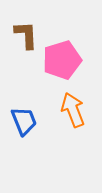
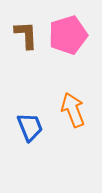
pink pentagon: moved 6 px right, 25 px up
blue trapezoid: moved 6 px right, 6 px down
